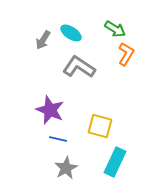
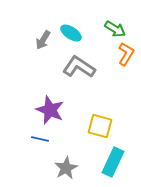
blue line: moved 18 px left
cyan rectangle: moved 2 px left
